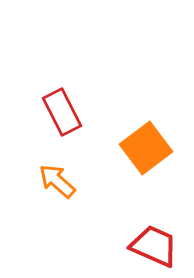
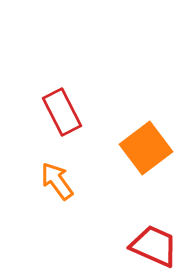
orange arrow: rotated 12 degrees clockwise
